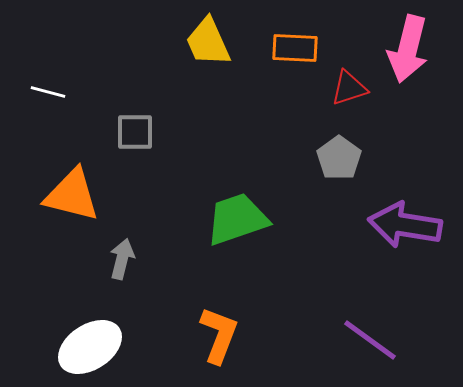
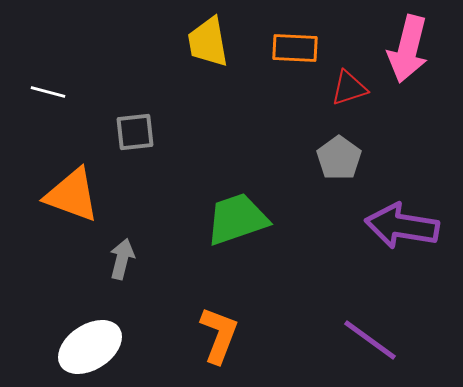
yellow trapezoid: rotated 14 degrees clockwise
gray square: rotated 6 degrees counterclockwise
orange triangle: rotated 6 degrees clockwise
purple arrow: moved 3 px left, 1 px down
